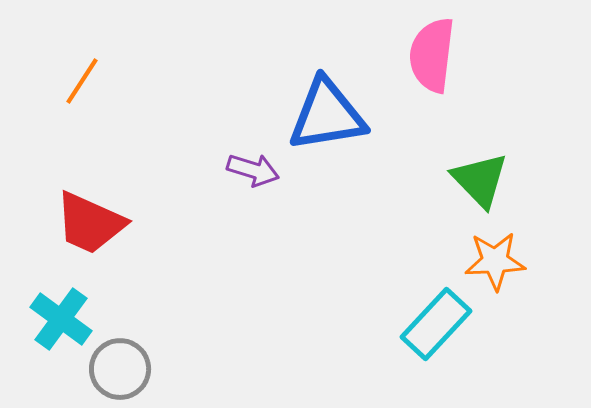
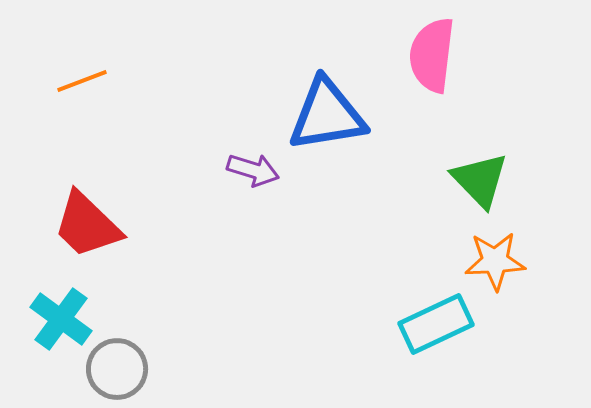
orange line: rotated 36 degrees clockwise
red trapezoid: moved 3 px left, 2 px down; rotated 20 degrees clockwise
cyan rectangle: rotated 22 degrees clockwise
gray circle: moved 3 px left
